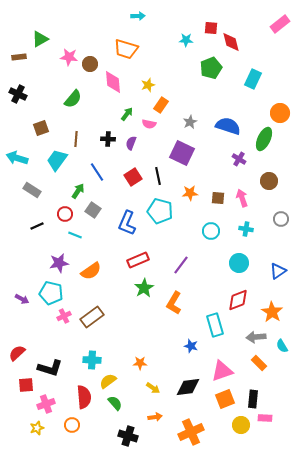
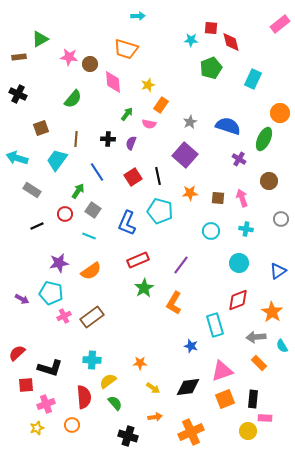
cyan star at (186, 40): moved 5 px right
purple square at (182, 153): moved 3 px right, 2 px down; rotated 15 degrees clockwise
cyan line at (75, 235): moved 14 px right, 1 px down
yellow circle at (241, 425): moved 7 px right, 6 px down
